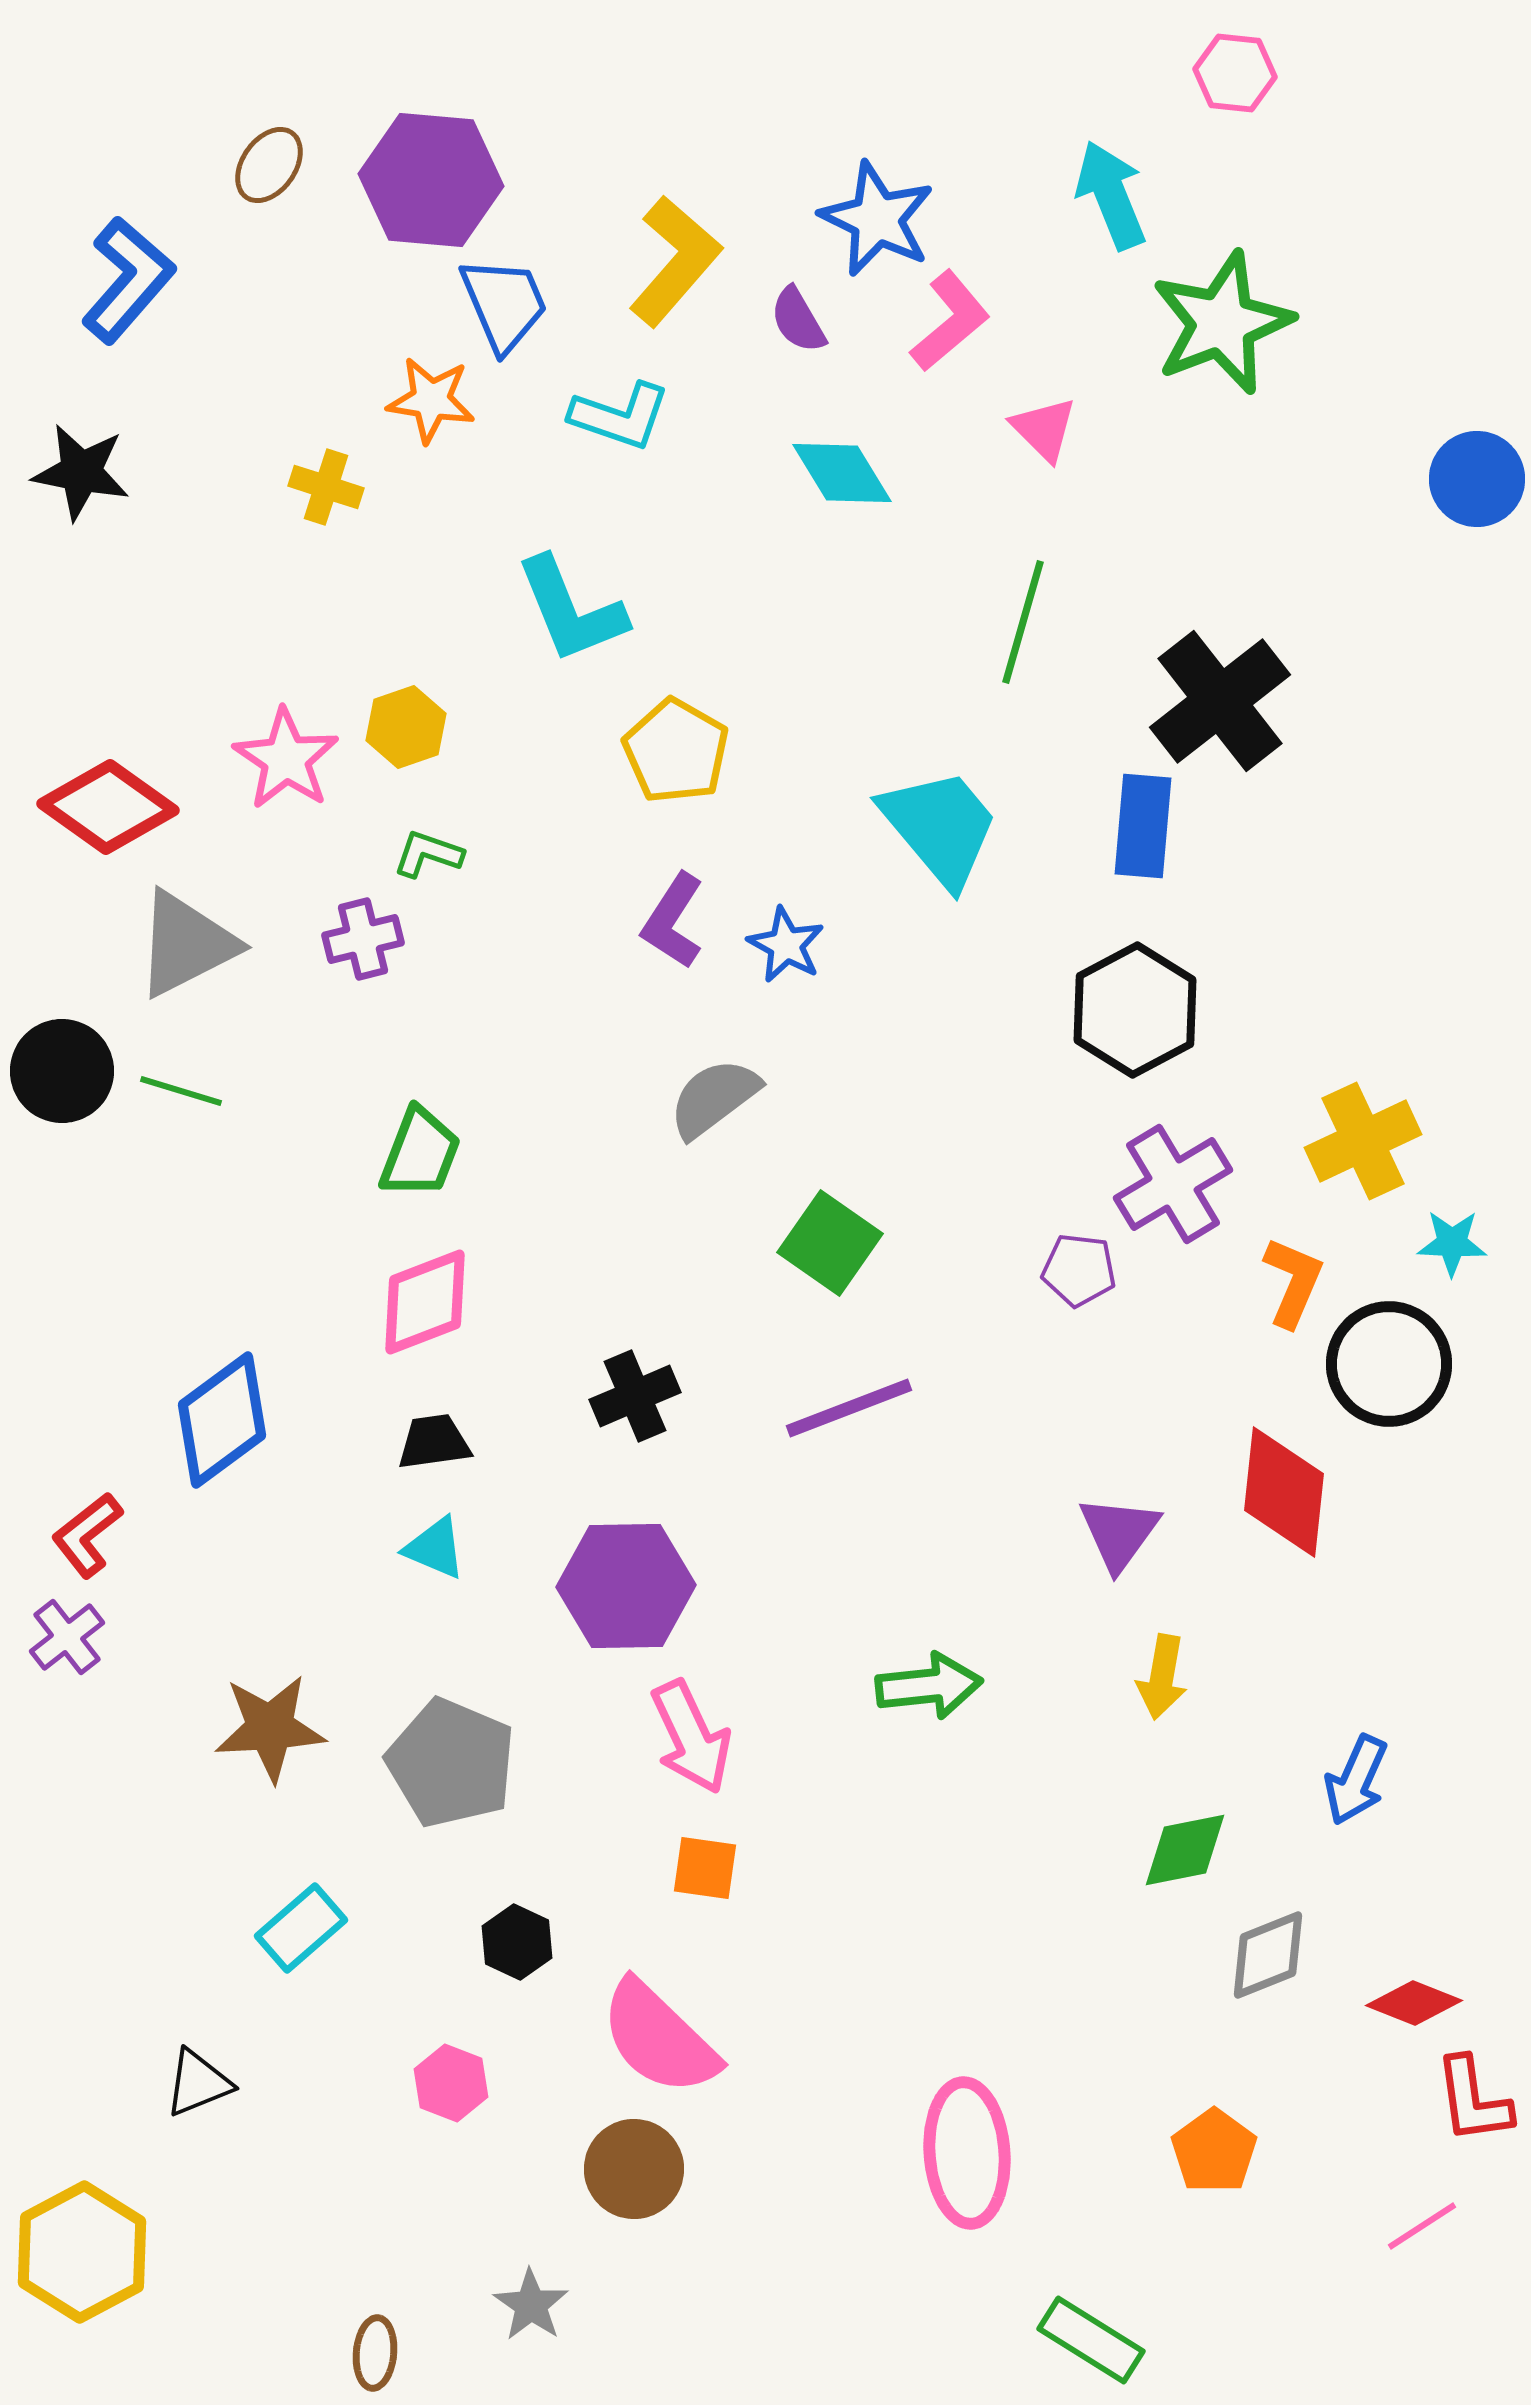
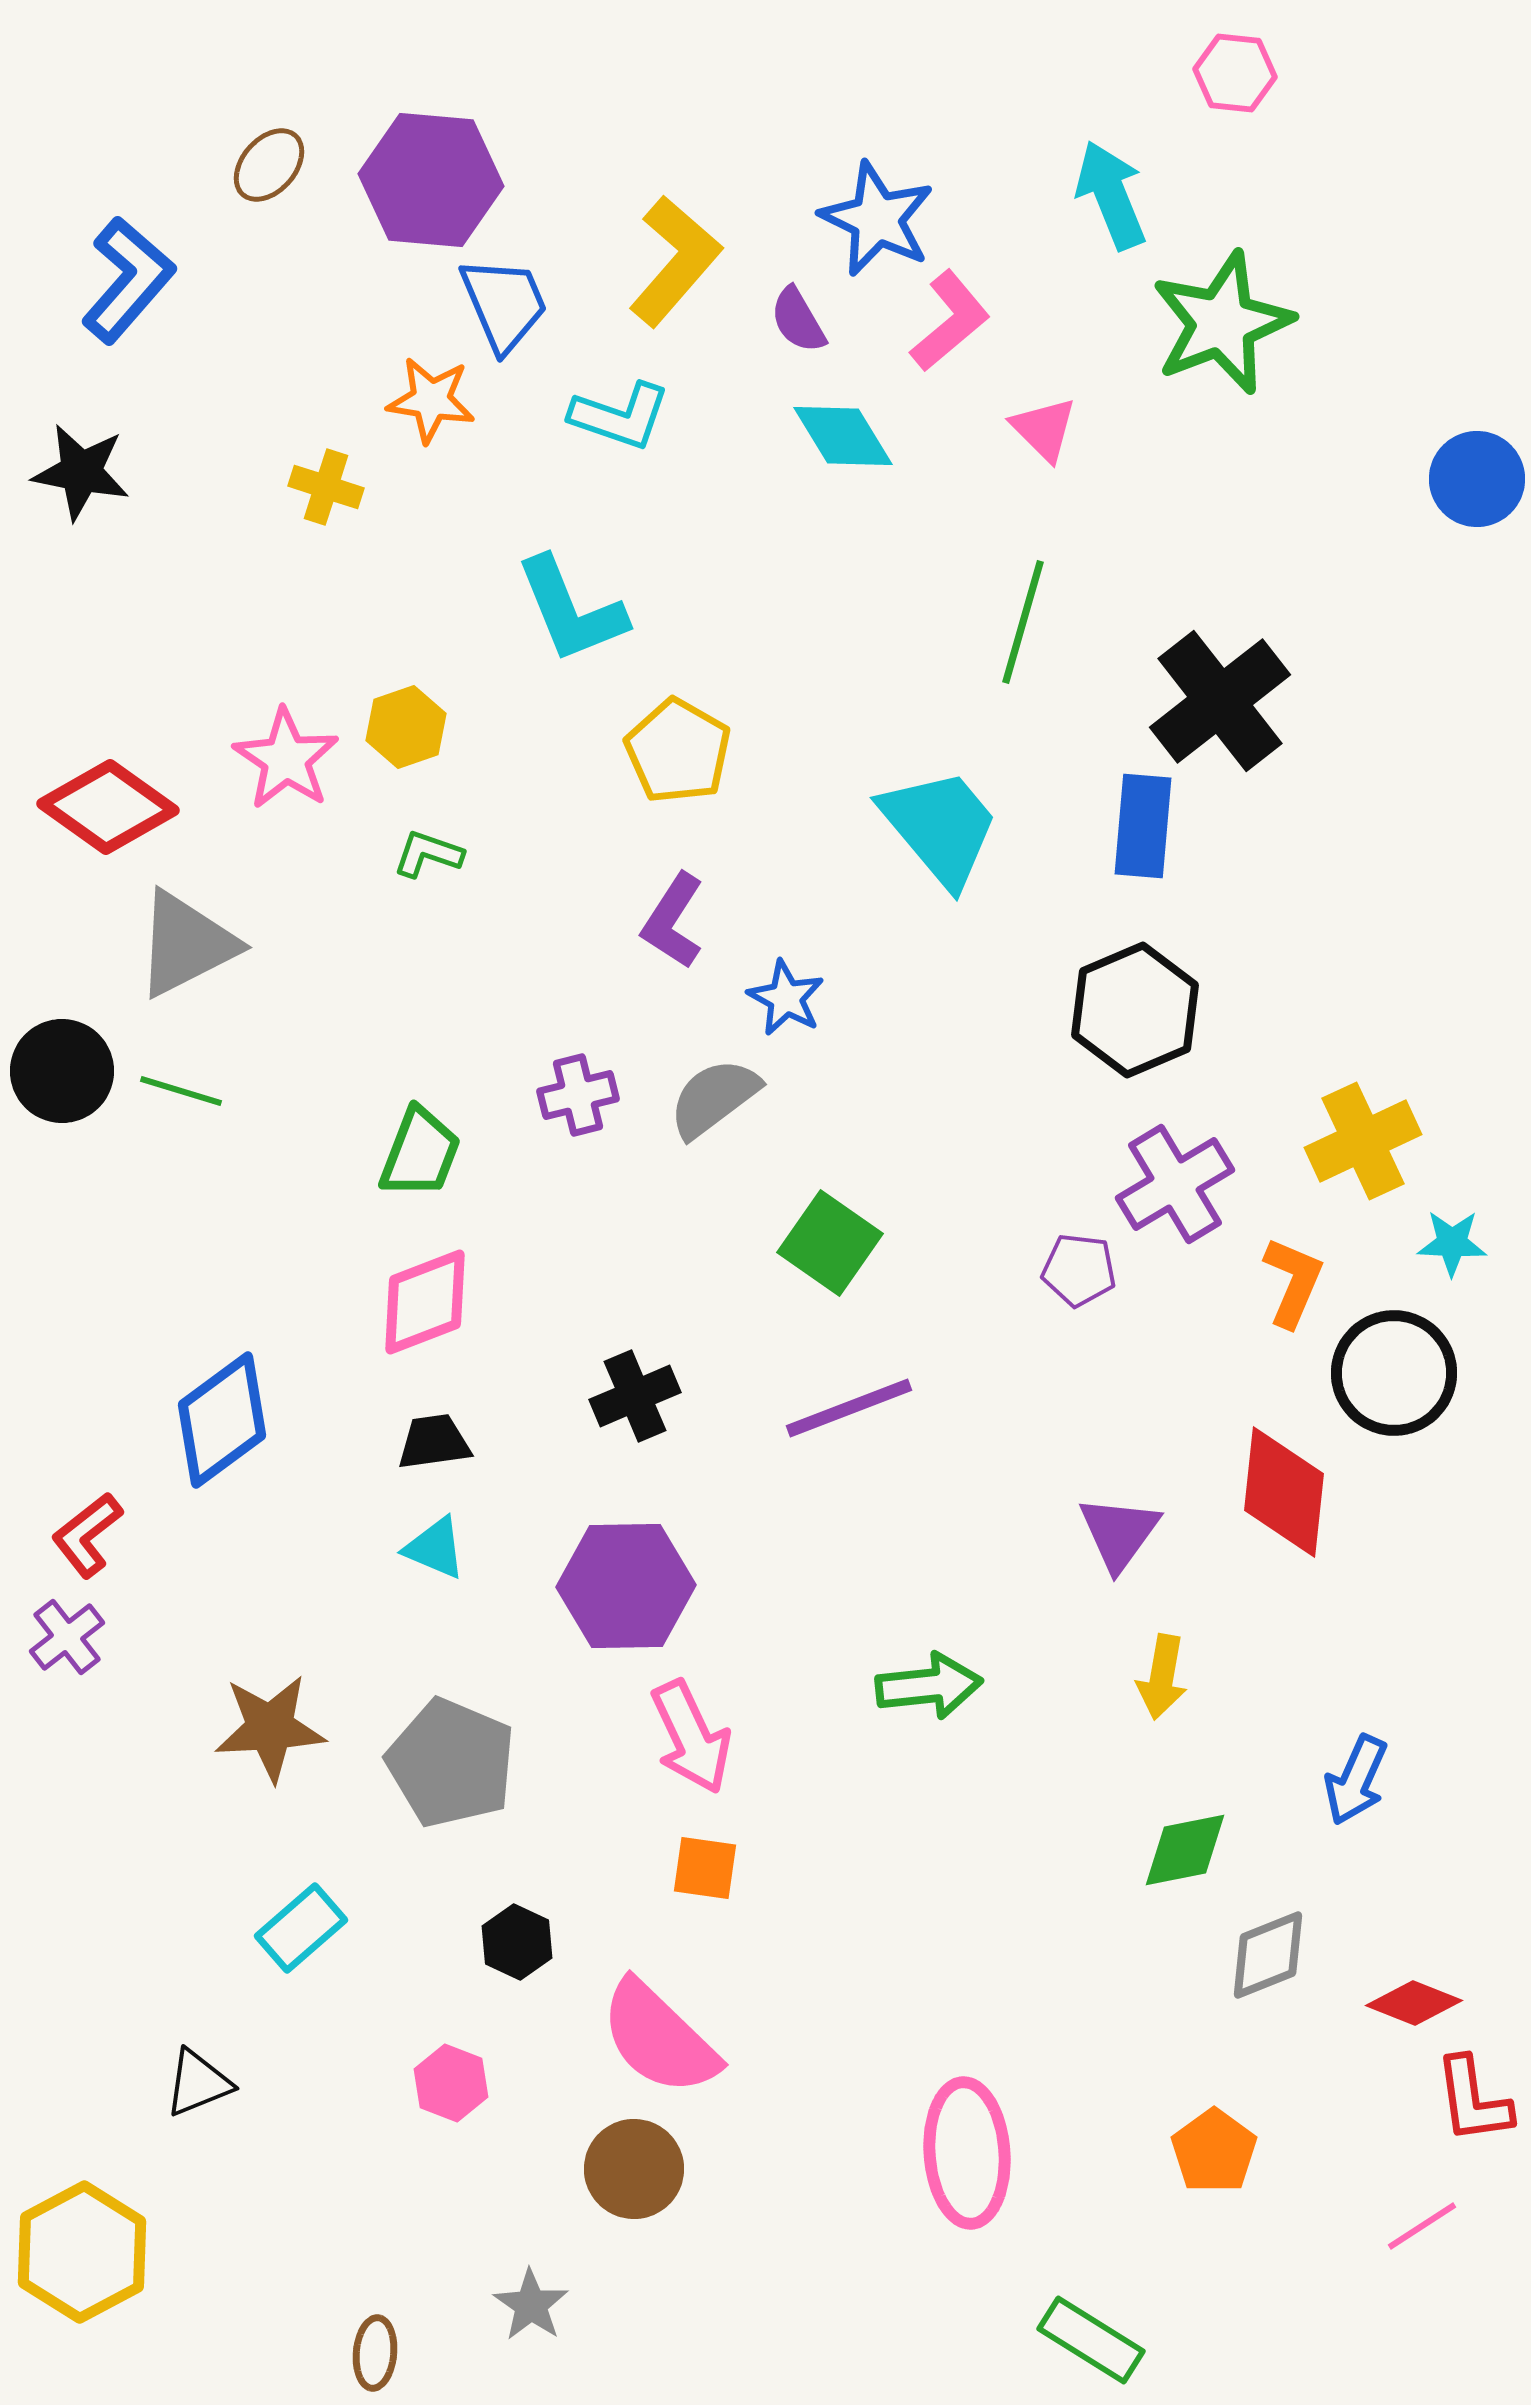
brown ellipse at (269, 165): rotated 6 degrees clockwise
cyan diamond at (842, 473): moved 1 px right, 37 px up
yellow pentagon at (676, 751): moved 2 px right
purple cross at (363, 939): moved 215 px right, 156 px down
blue star at (786, 945): moved 53 px down
black hexagon at (1135, 1010): rotated 5 degrees clockwise
purple cross at (1173, 1184): moved 2 px right
black circle at (1389, 1364): moved 5 px right, 9 px down
